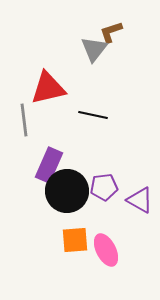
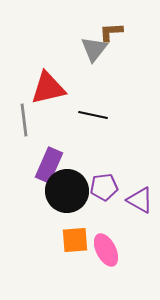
brown L-shape: rotated 15 degrees clockwise
